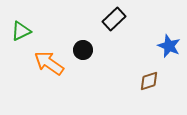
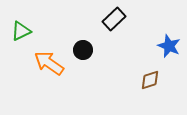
brown diamond: moved 1 px right, 1 px up
